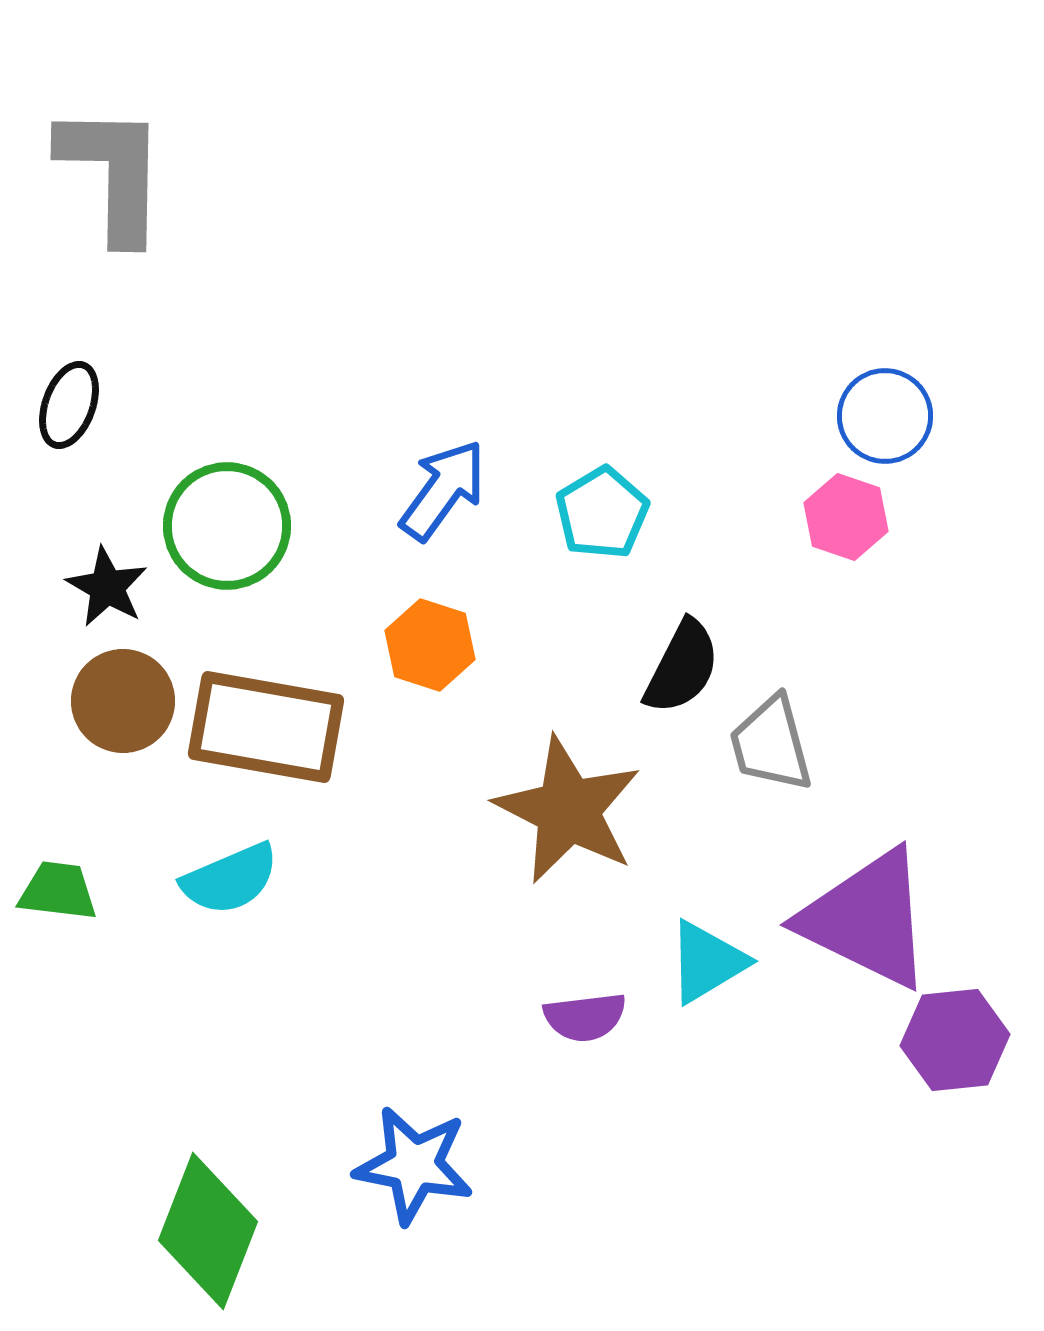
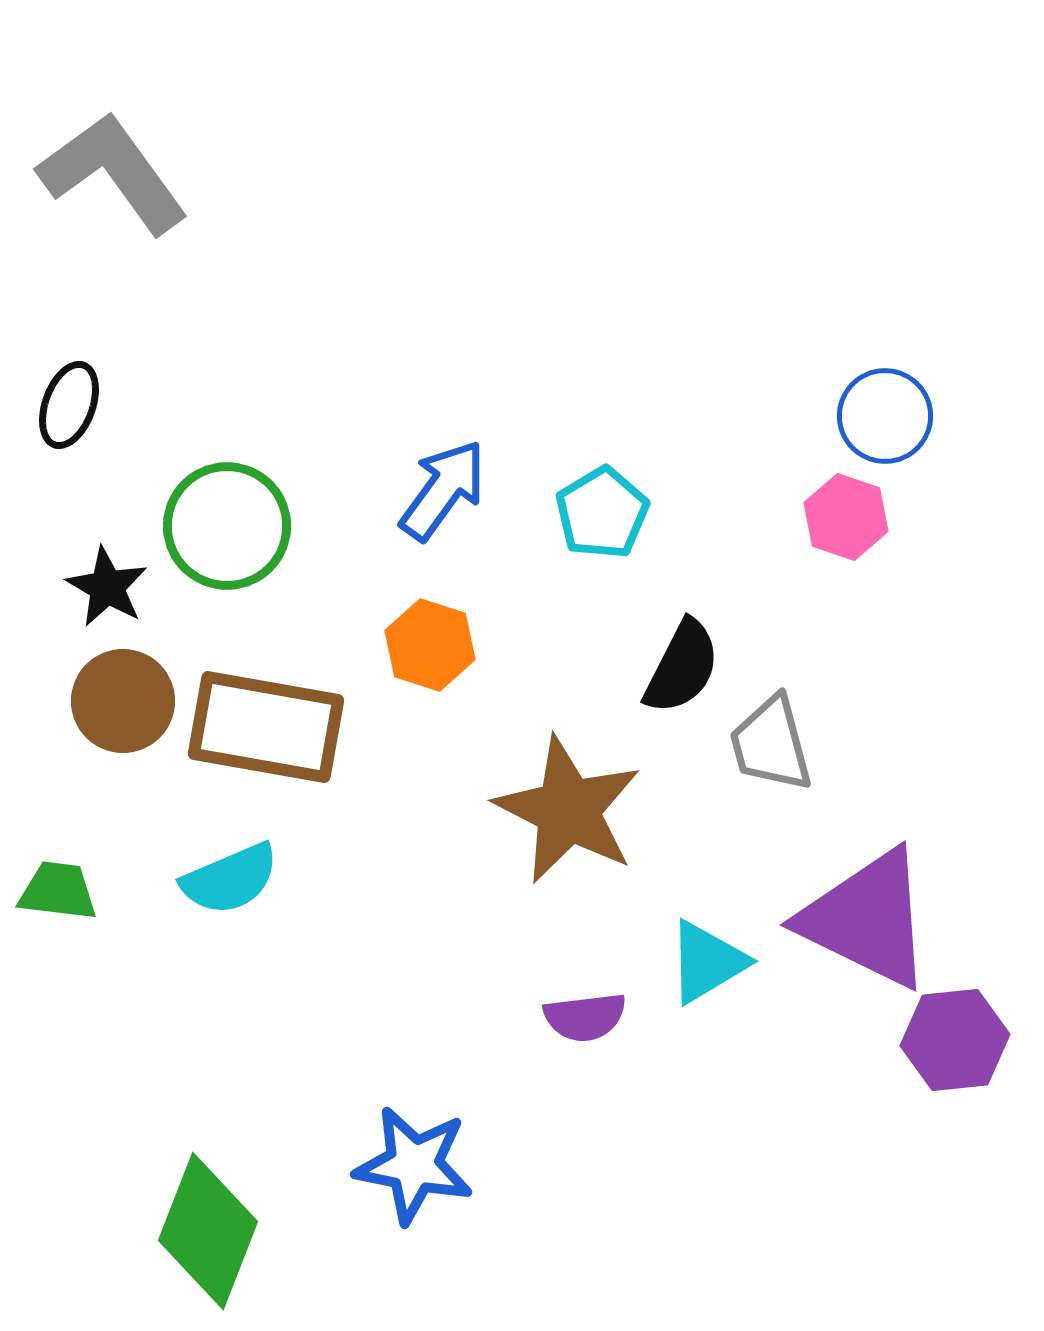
gray L-shape: rotated 37 degrees counterclockwise
